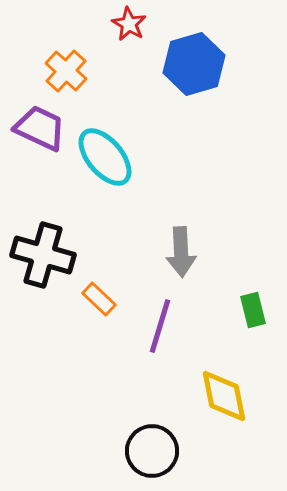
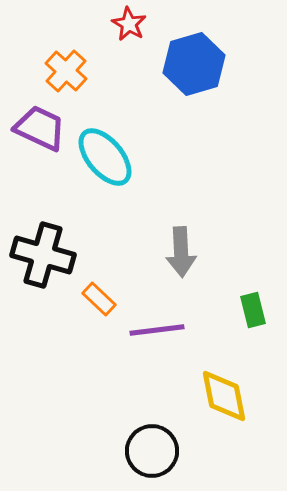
purple line: moved 3 px left, 4 px down; rotated 66 degrees clockwise
